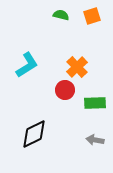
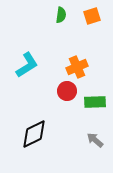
green semicircle: rotated 84 degrees clockwise
orange cross: rotated 20 degrees clockwise
red circle: moved 2 px right, 1 px down
green rectangle: moved 1 px up
gray arrow: rotated 30 degrees clockwise
